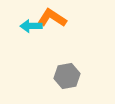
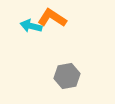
cyan arrow: rotated 15 degrees clockwise
